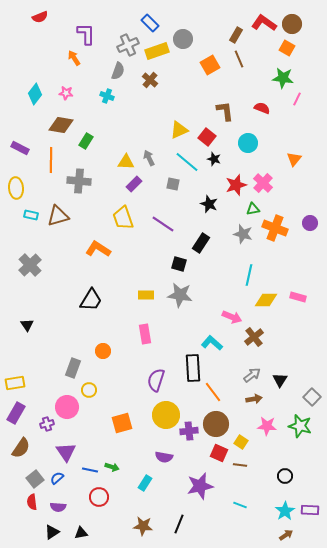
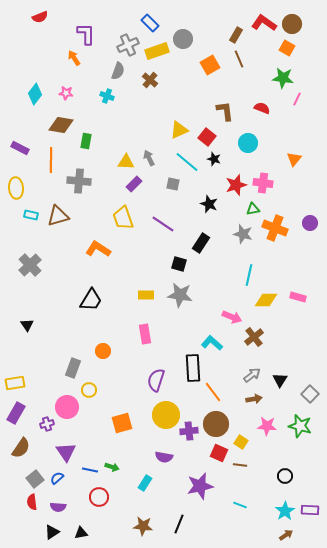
green rectangle at (86, 141): rotated 21 degrees counterclockwise
pink cross at (263, 183): rotated 36 degrees counterclockwise
gray square at (312, 397): moved 2 px left, 3 px up
